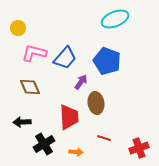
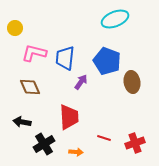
yellow circle: moved 3 px left
blue trapezoid: rotated 145 degrees clockwise
brown ellipse: moved 36 px right, 21 px up
black arrow: rotated 12 degrees clockwise
red cross: moved 4 px left, 5 px up
